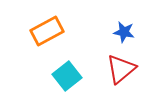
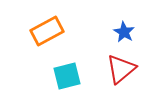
blue star: rotated 20 degrees clockwise
cyan square: rotated 24 degrees clockwise
